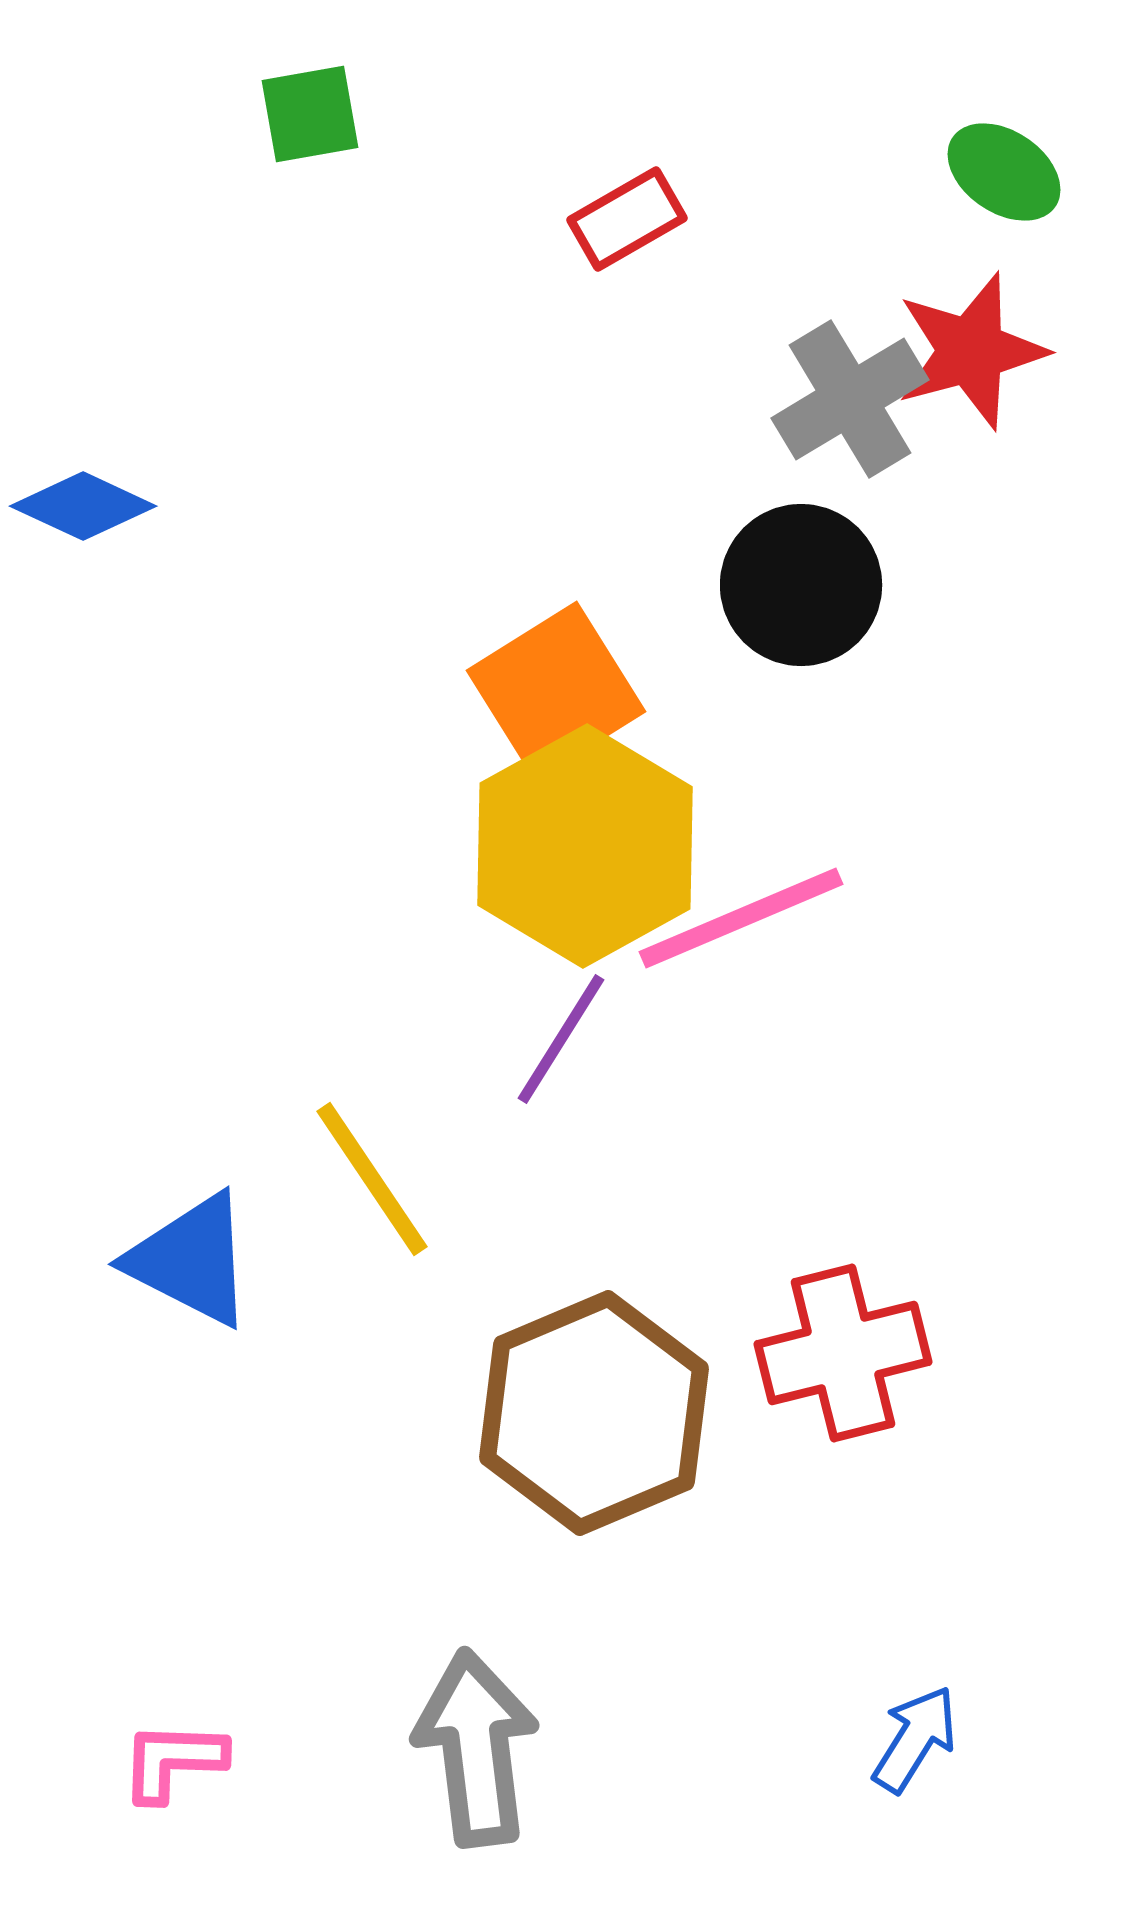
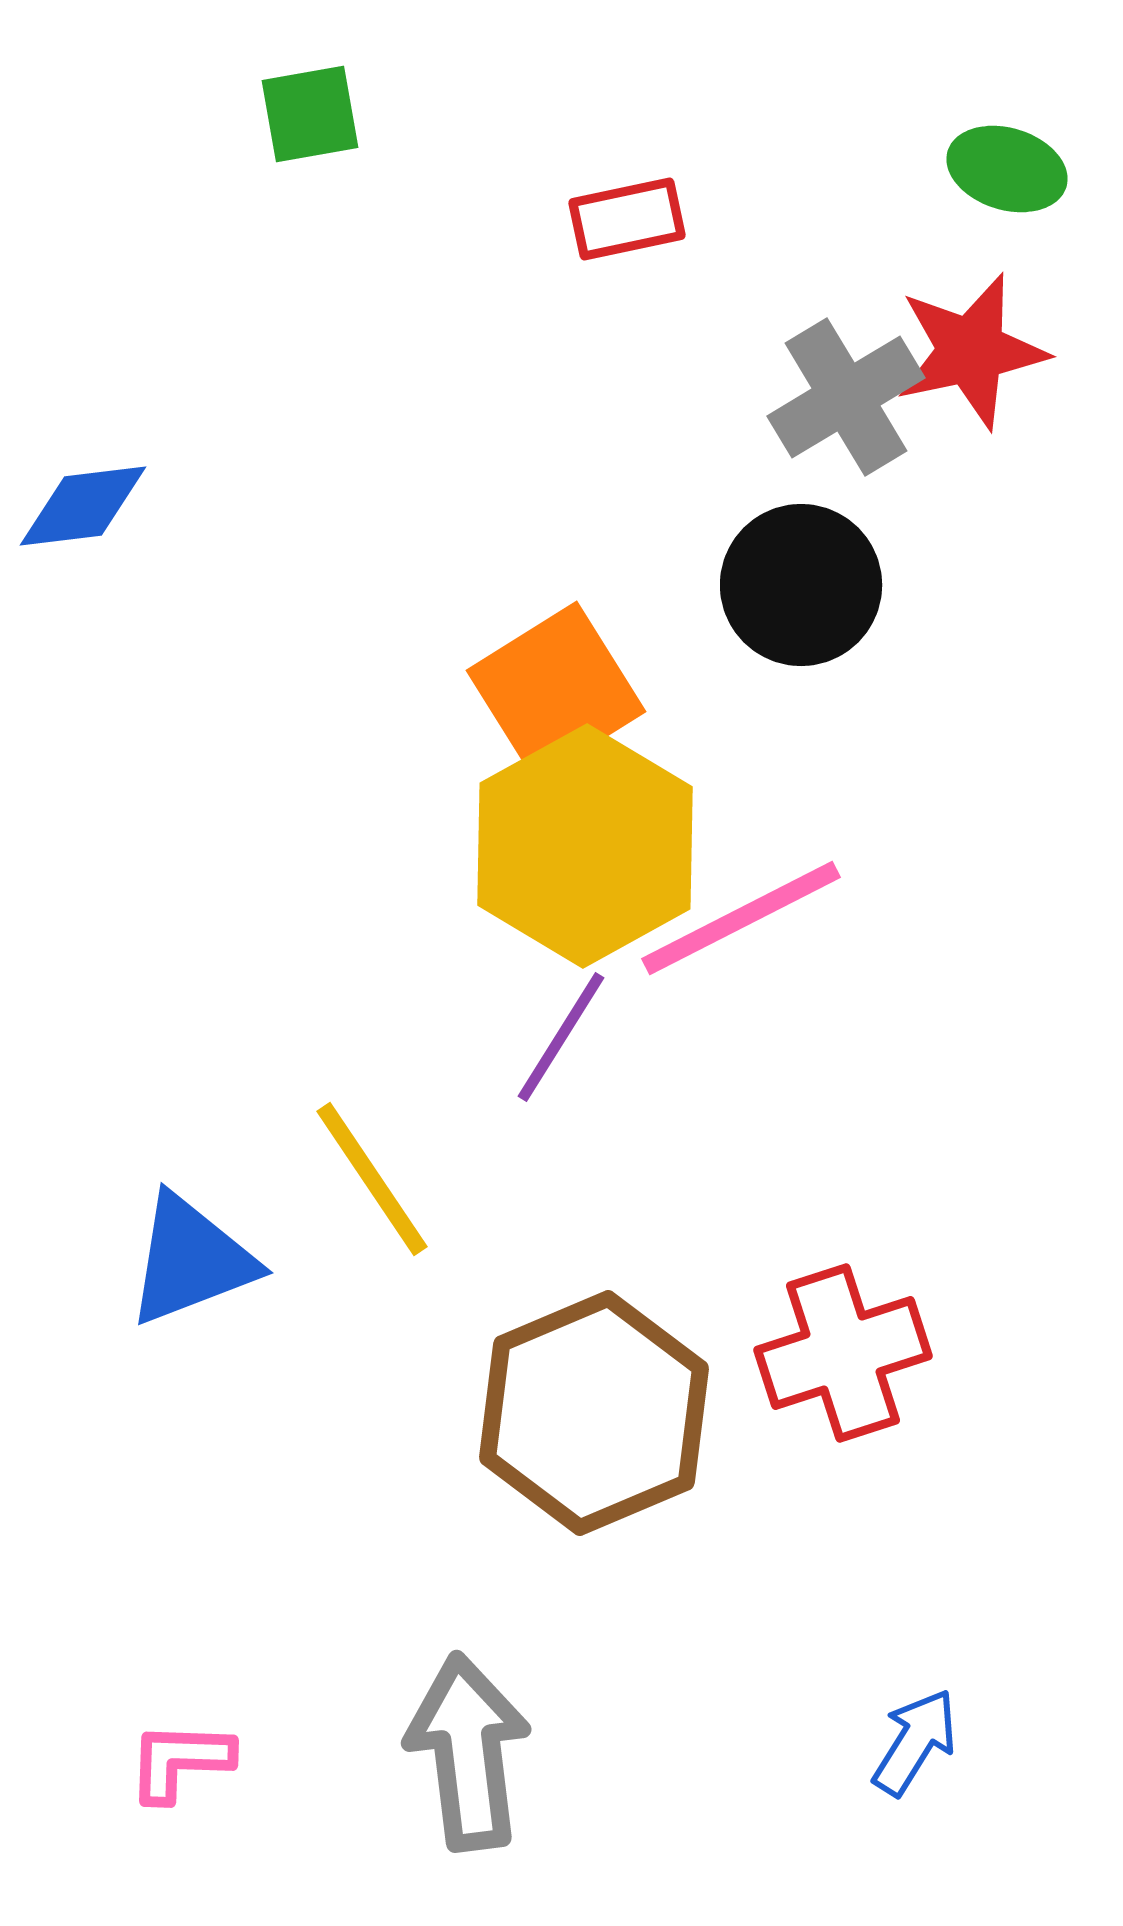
green ellipse: moved 3 px right, 3 px up; rotated 17 degrees counterclockwise
red rectangle: rotated 18 degrees clockwise
red star: rotated 3 degrees clockwise
gray cross: moved 4 px left, 2 px up
blue diamond: rotated 32 degrees counterclockwise
pink line: rotated 4 degrees counterclockwise
purple line: moved 2 px up
blue triangle: rotated 48 degrees counterclockwise
red cross: rotated 4 degrees counterclockwise
blue arrow: moved 3 px down
gray arrow: moved 8 px left, 4 px down
pink L-shape: moved 7 px right
